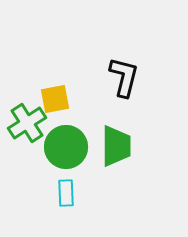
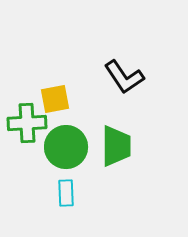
black L-shape: rotated 132 degrees clockwise
green cross: rotated 30 degrees clockwise
